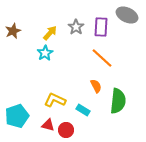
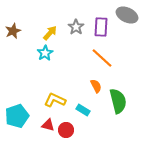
green semicircle: rotated 20 degrees counterclockwise
